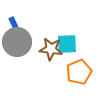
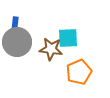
blue rectangle: moved 1 px right; rotated 32 degrees clockwise
cyan square: moved 1 px right, 6 px up
